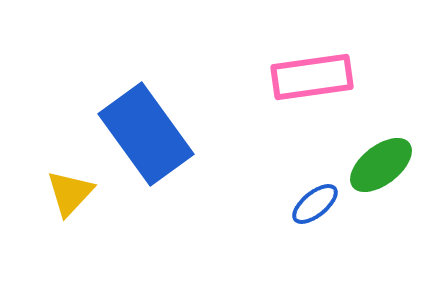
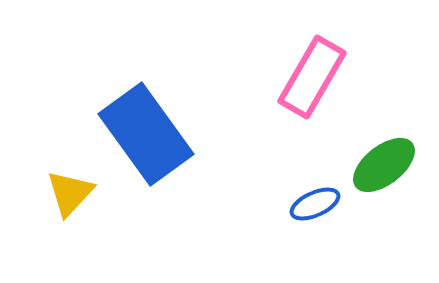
pink rectangle: rotated 52 degrees counterclockwise
green ellipse: moved 3 px right
blue ellipse: rotated 15 degrees clockwise
